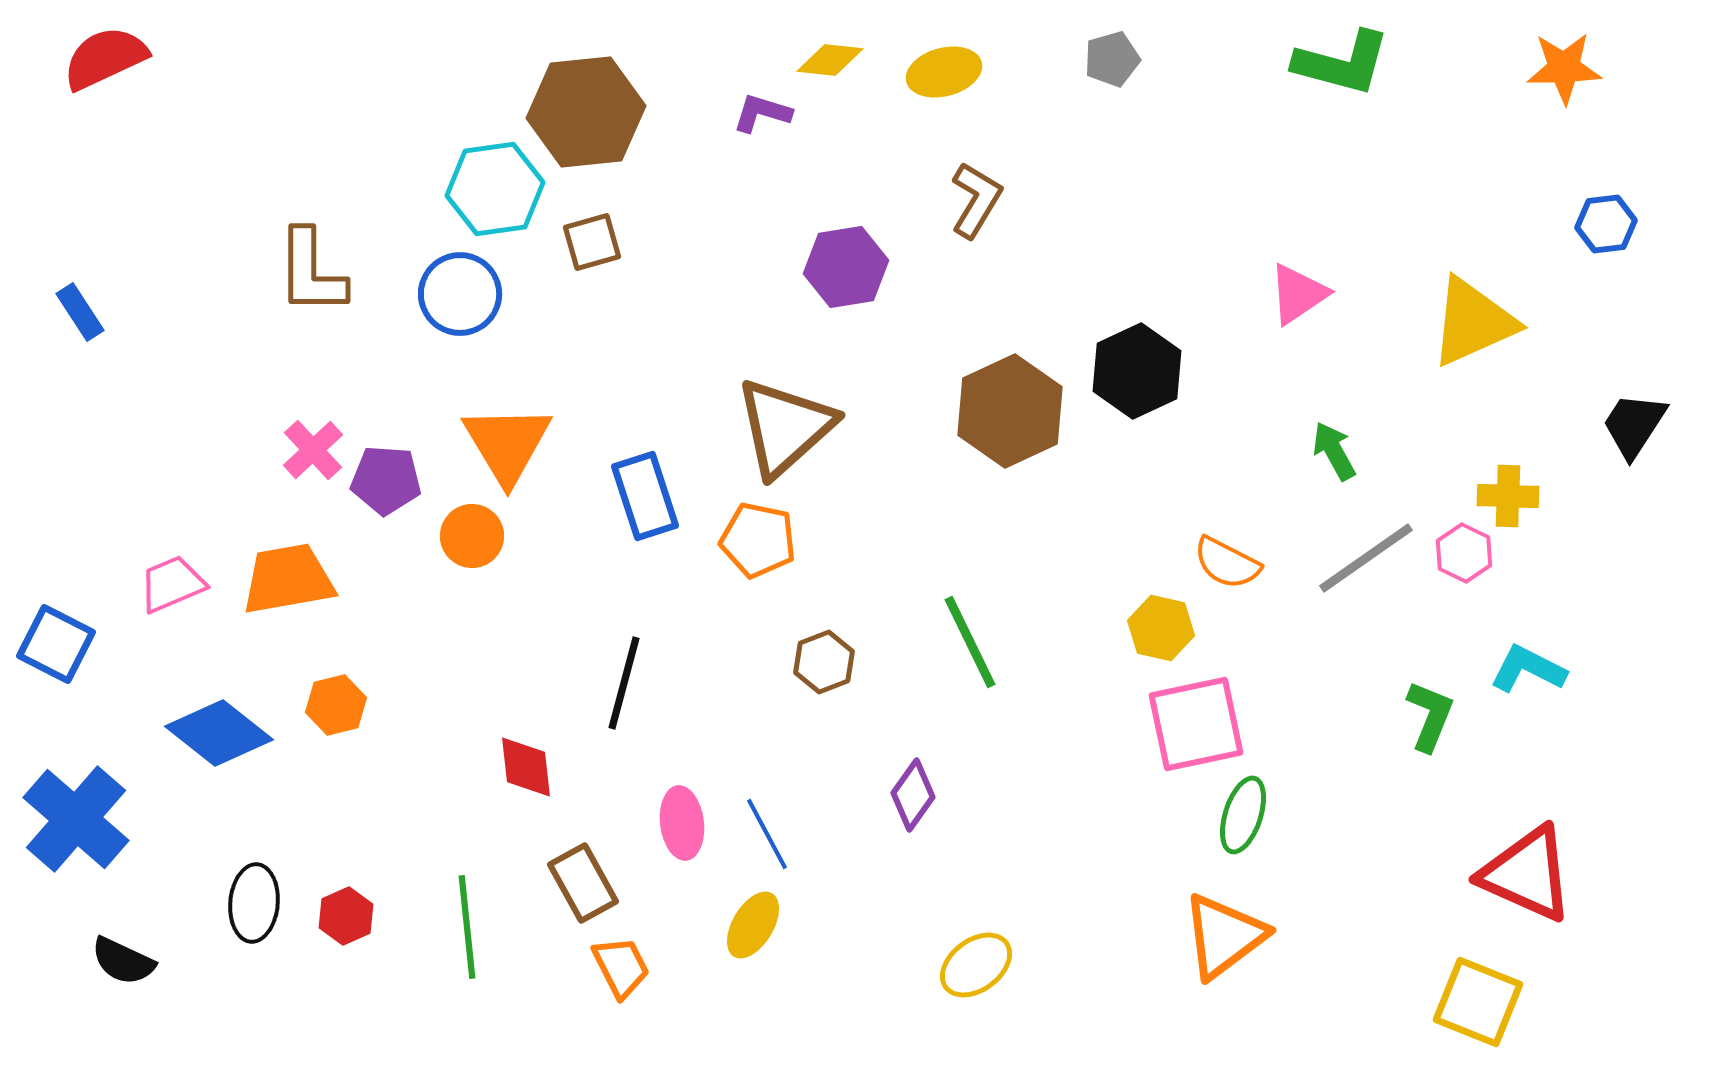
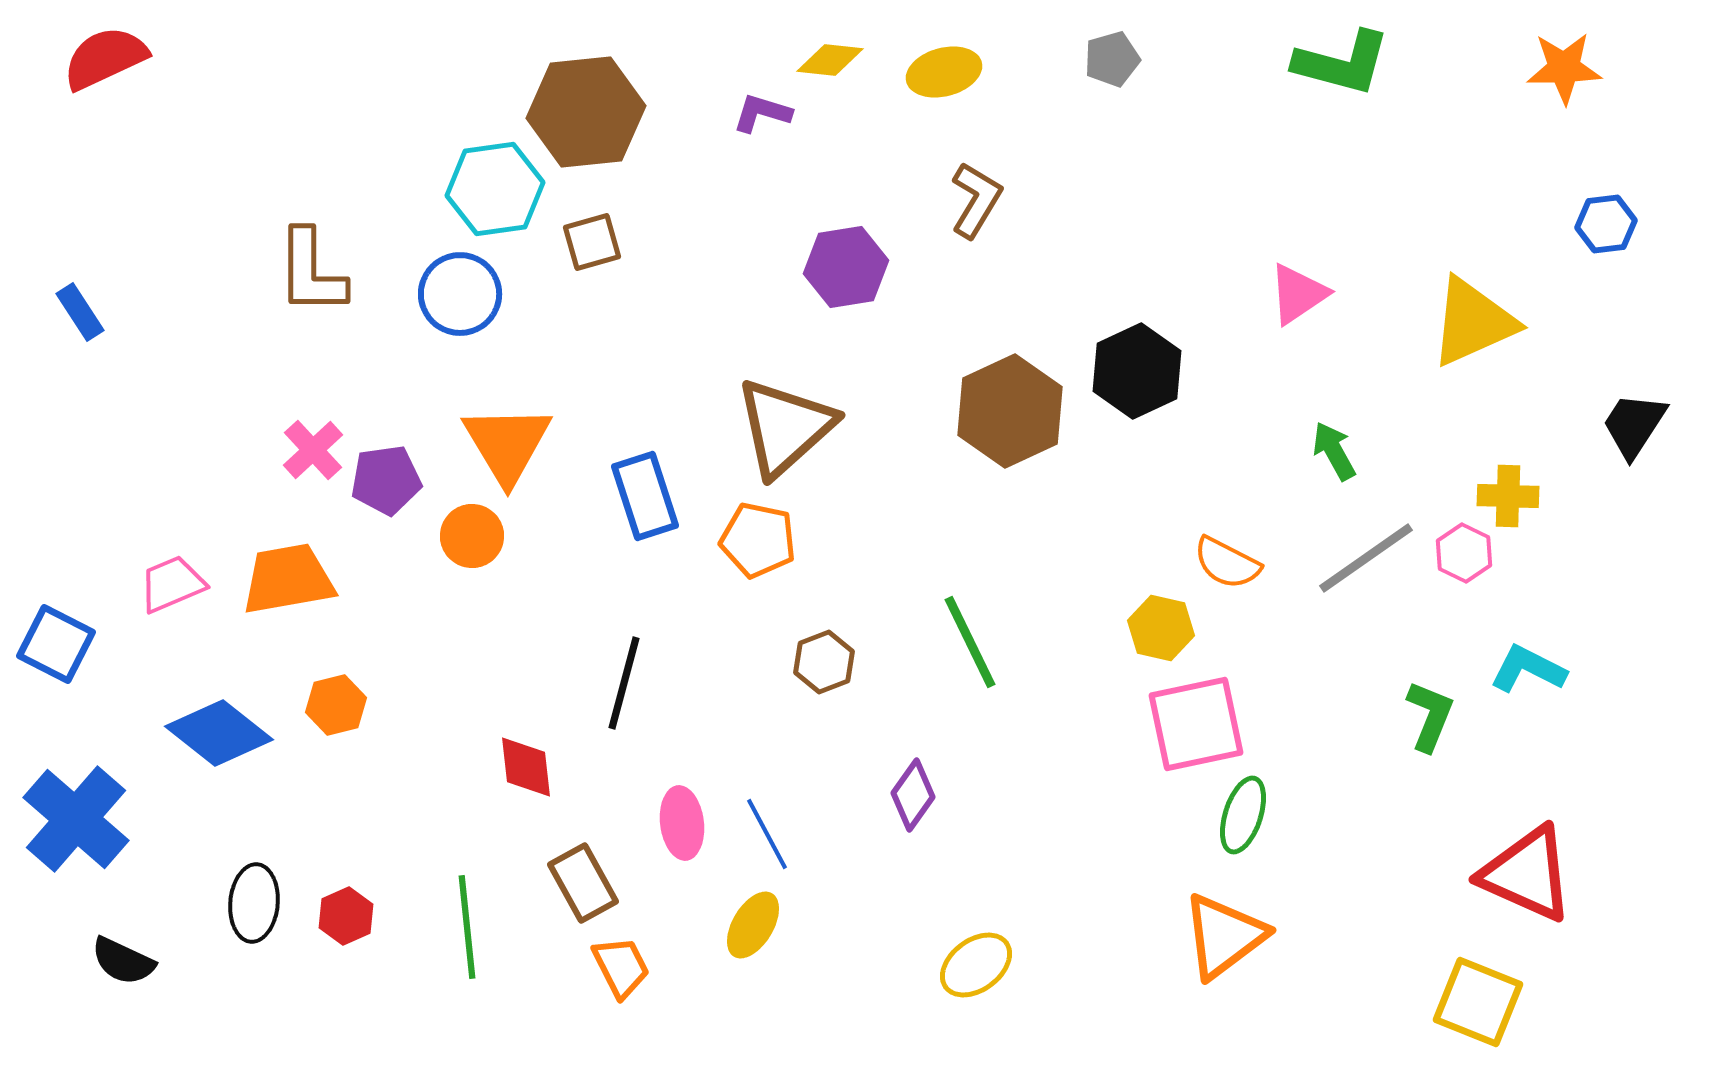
purple pentagon at (386, 480): rotated 12 degrees counterclockwise
